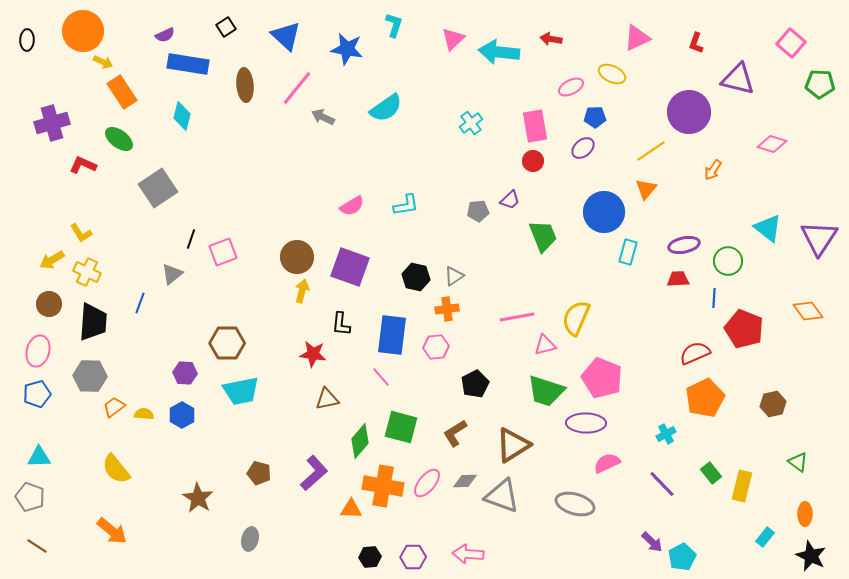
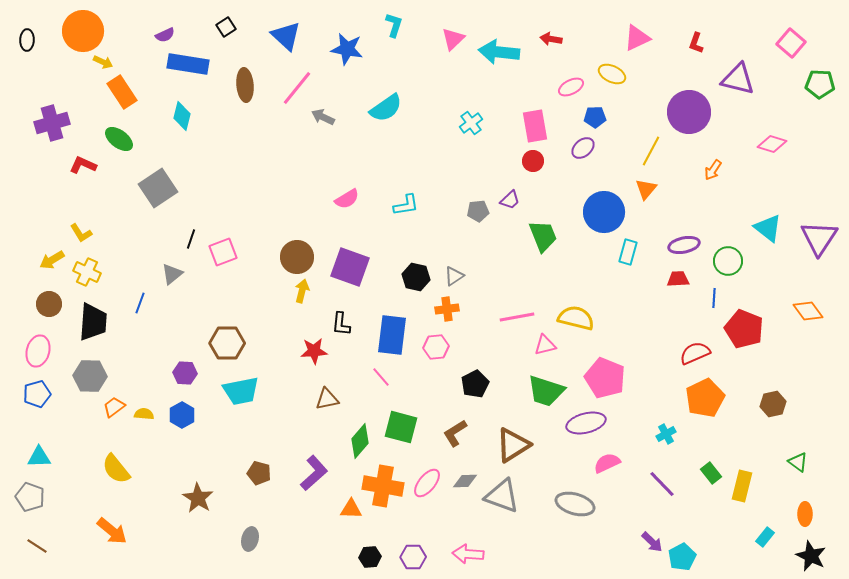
yellow line at (651, 151): rotated 28 degrees counterclockwise
pink semicircle at (352, 206): moved 5 px left, 7 px up
yellow semicircle at (576, 318): rotated 81 degrees clockwise
red star at (313, 354): moved 1 px right, 3 px up; rotated 12 degrees counterclockwise
pink pentagon at (602, 378): moved 3 px right
purple ellipse at (586, 423): rotated 15 degrees counterclockwise
